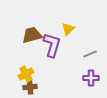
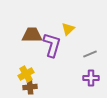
brown trapezoid: rotated 15 degrees clockwise
